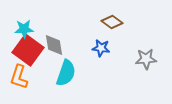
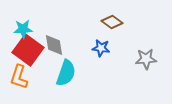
cyan star: moved 1 px left
